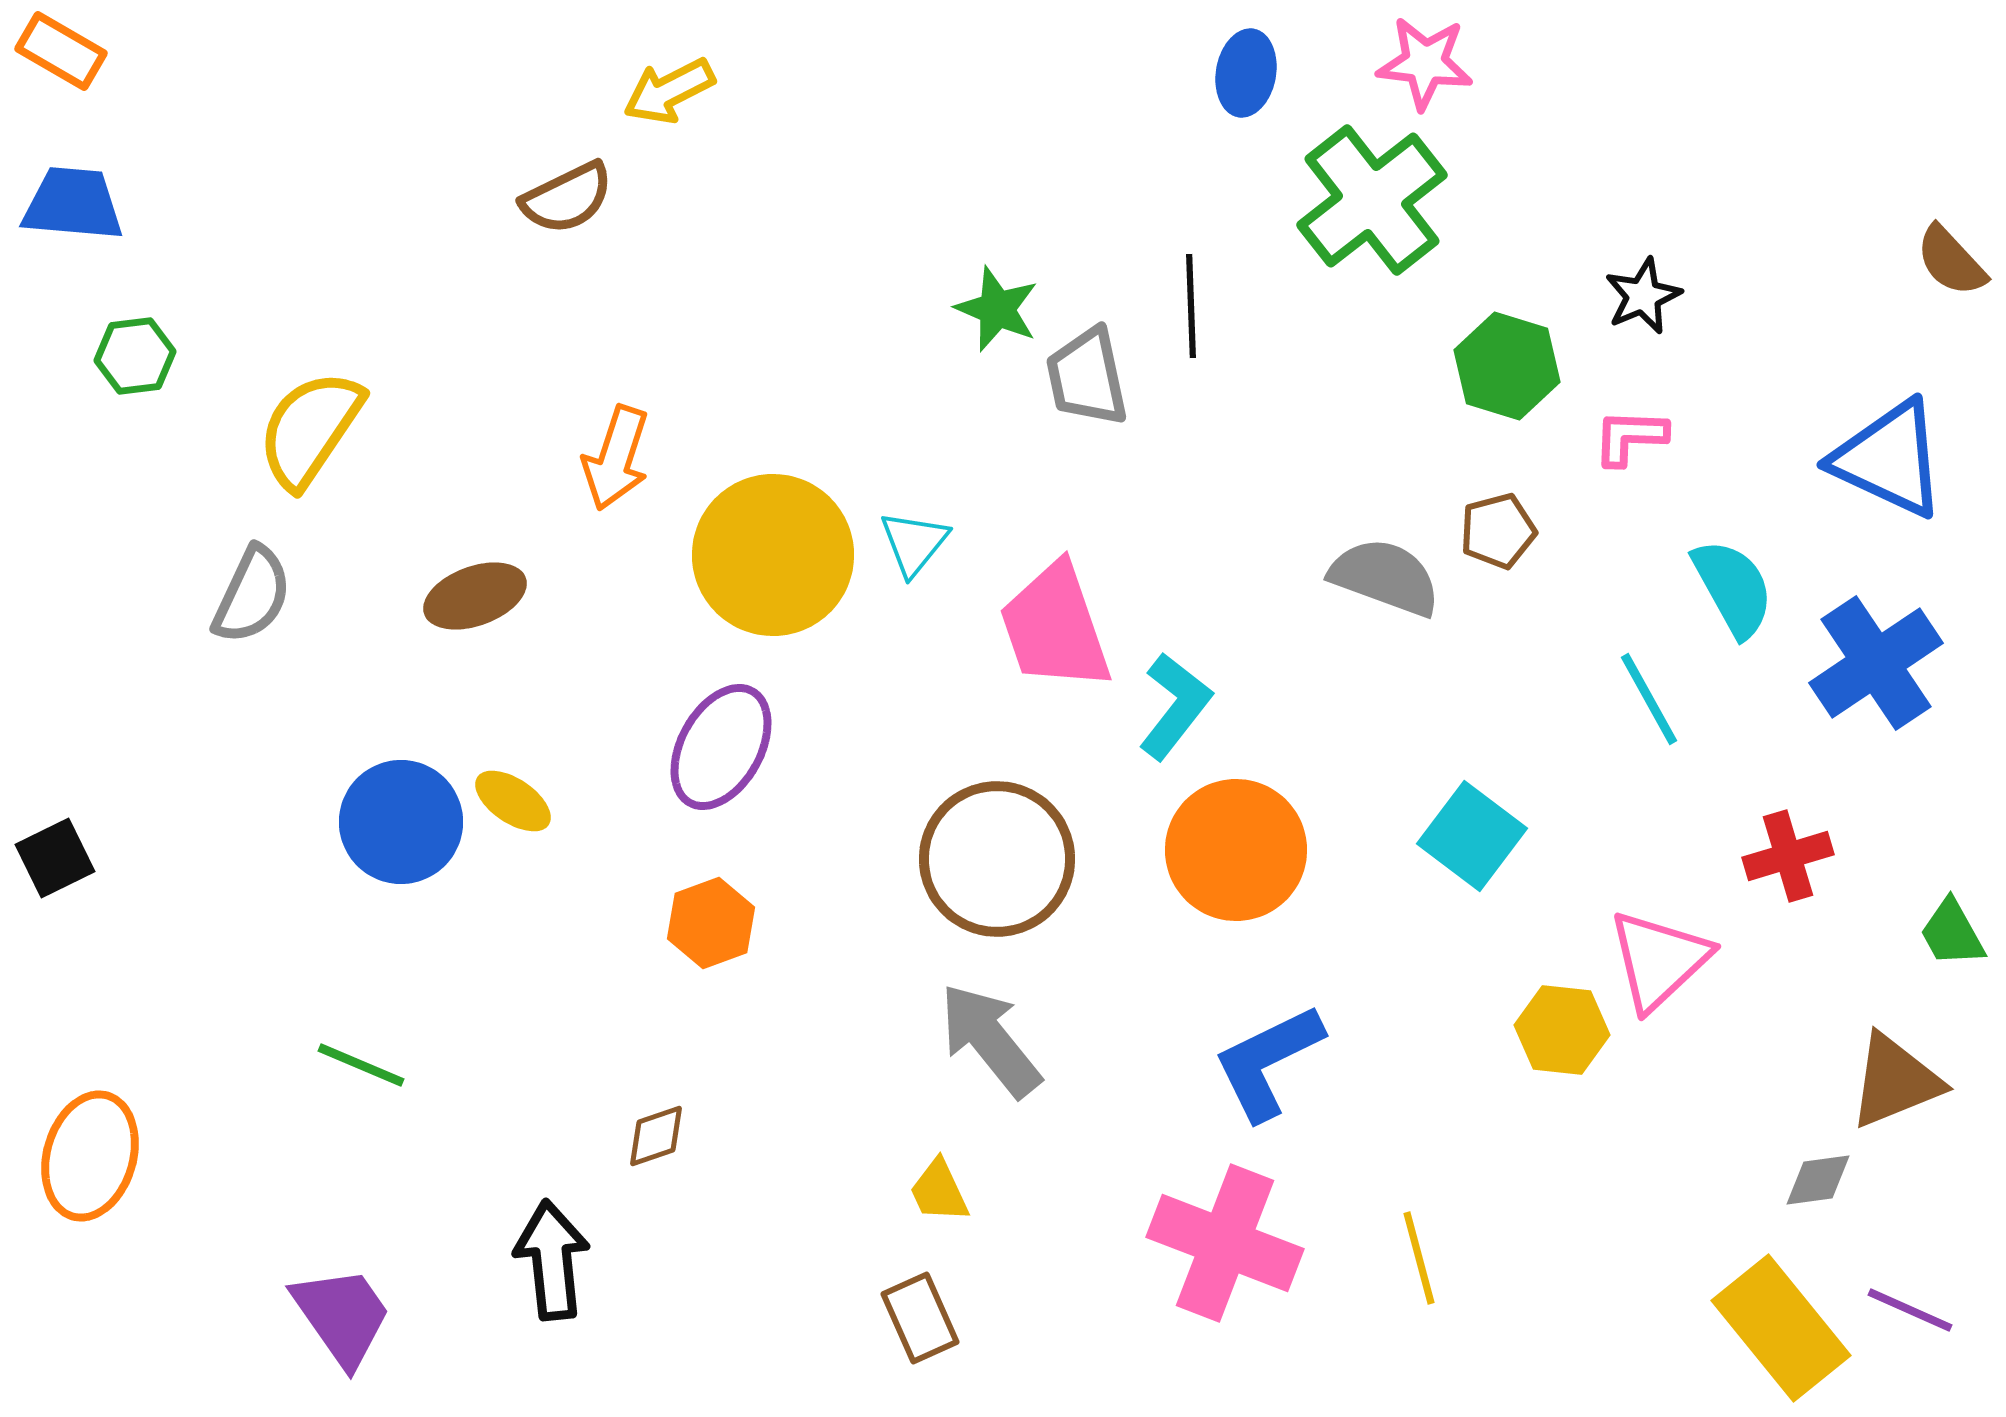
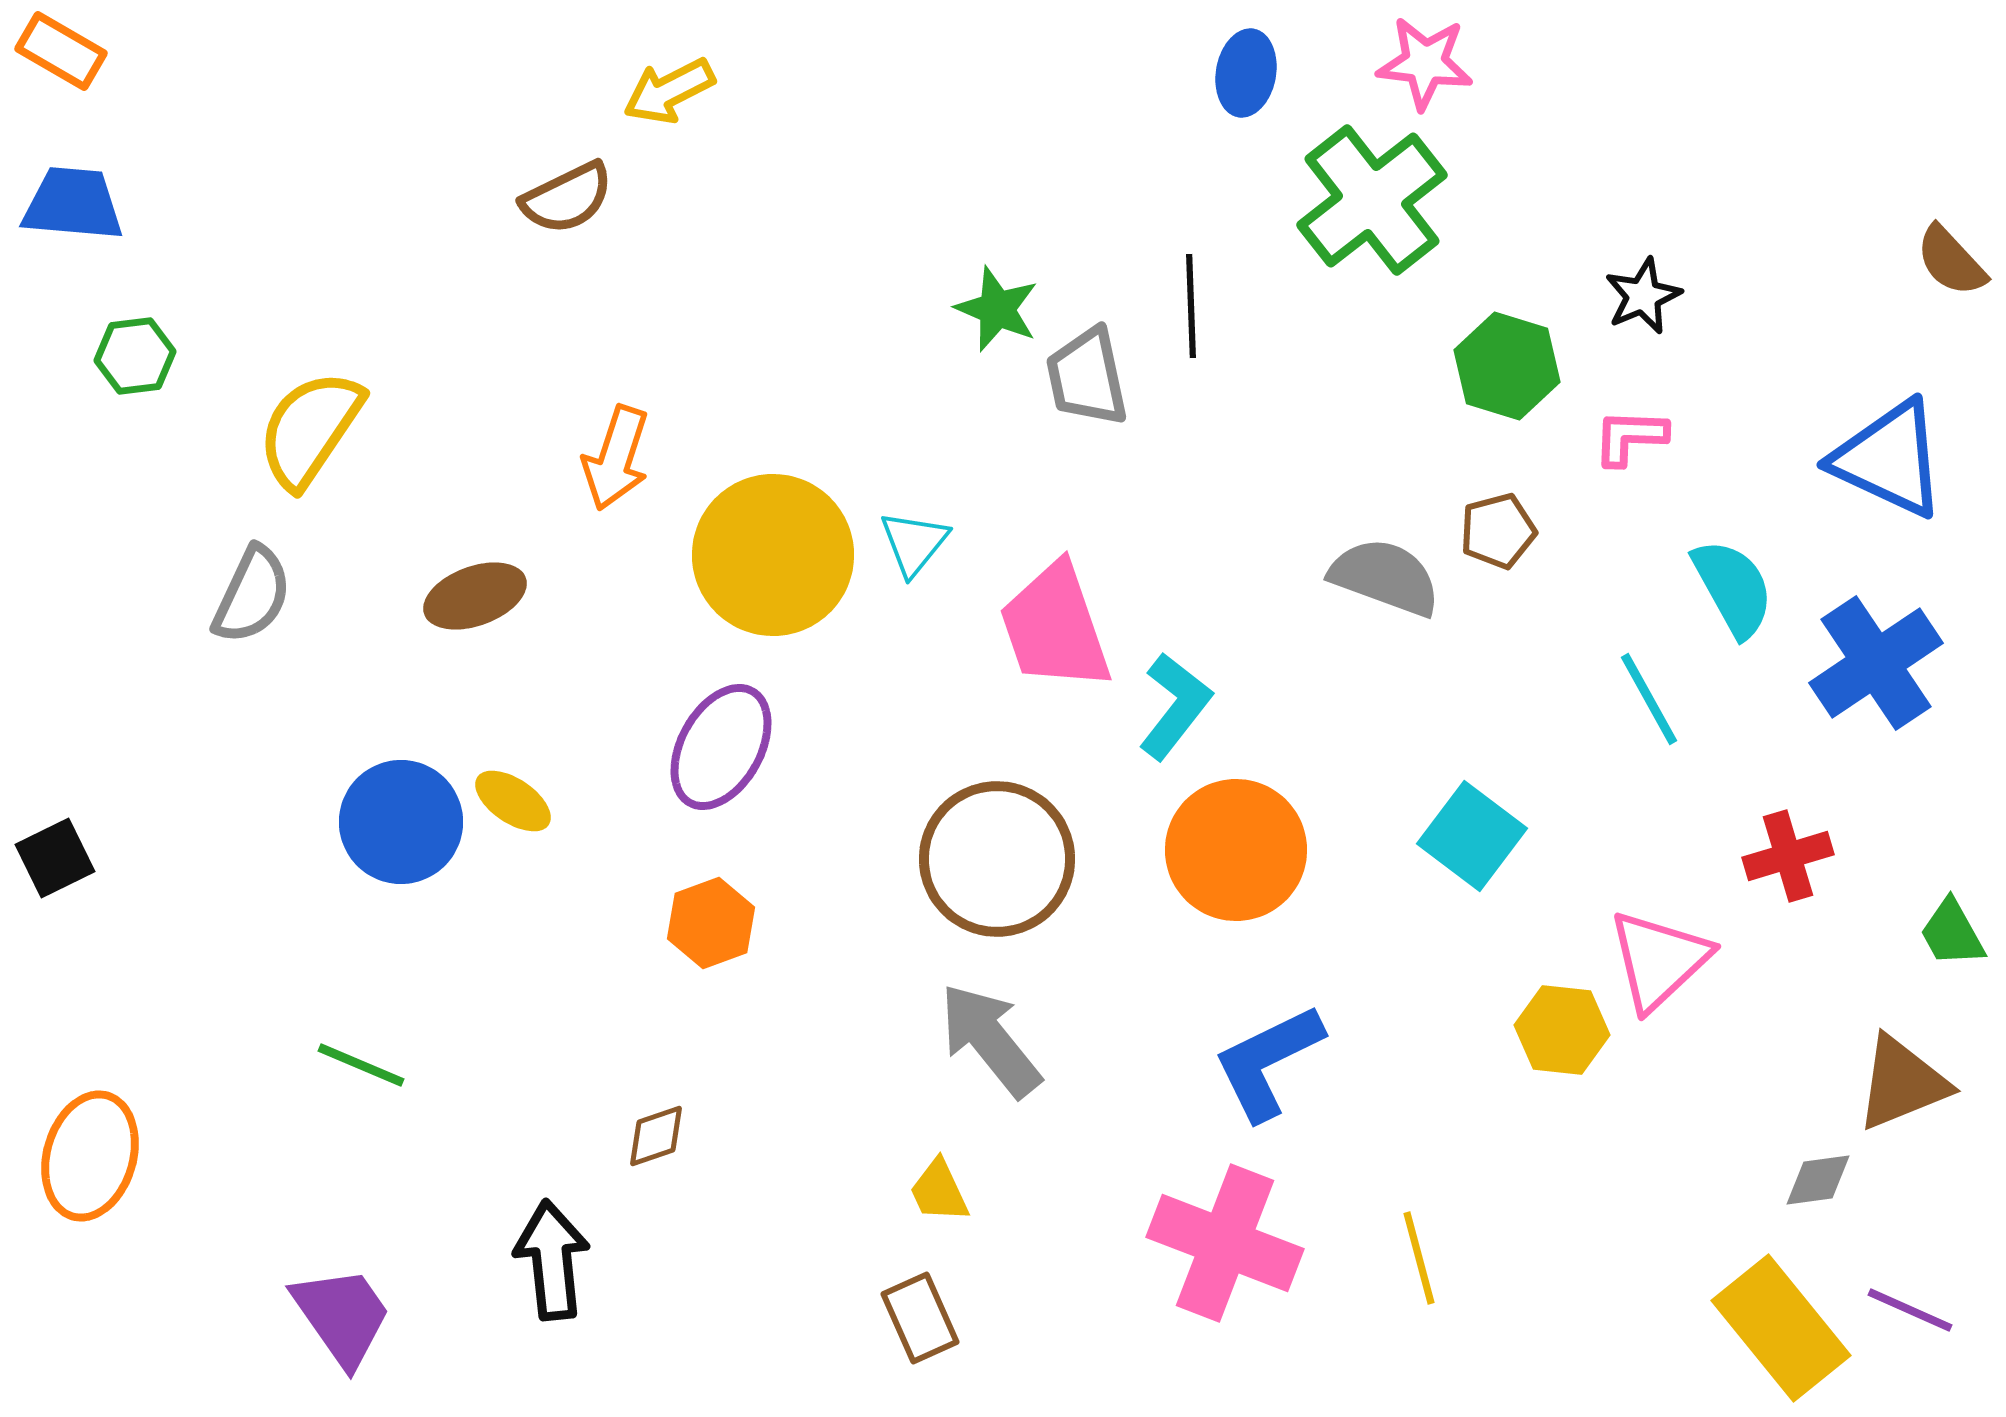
brown triangle at (1895, 1081): moved 7 px right, 2 px down
